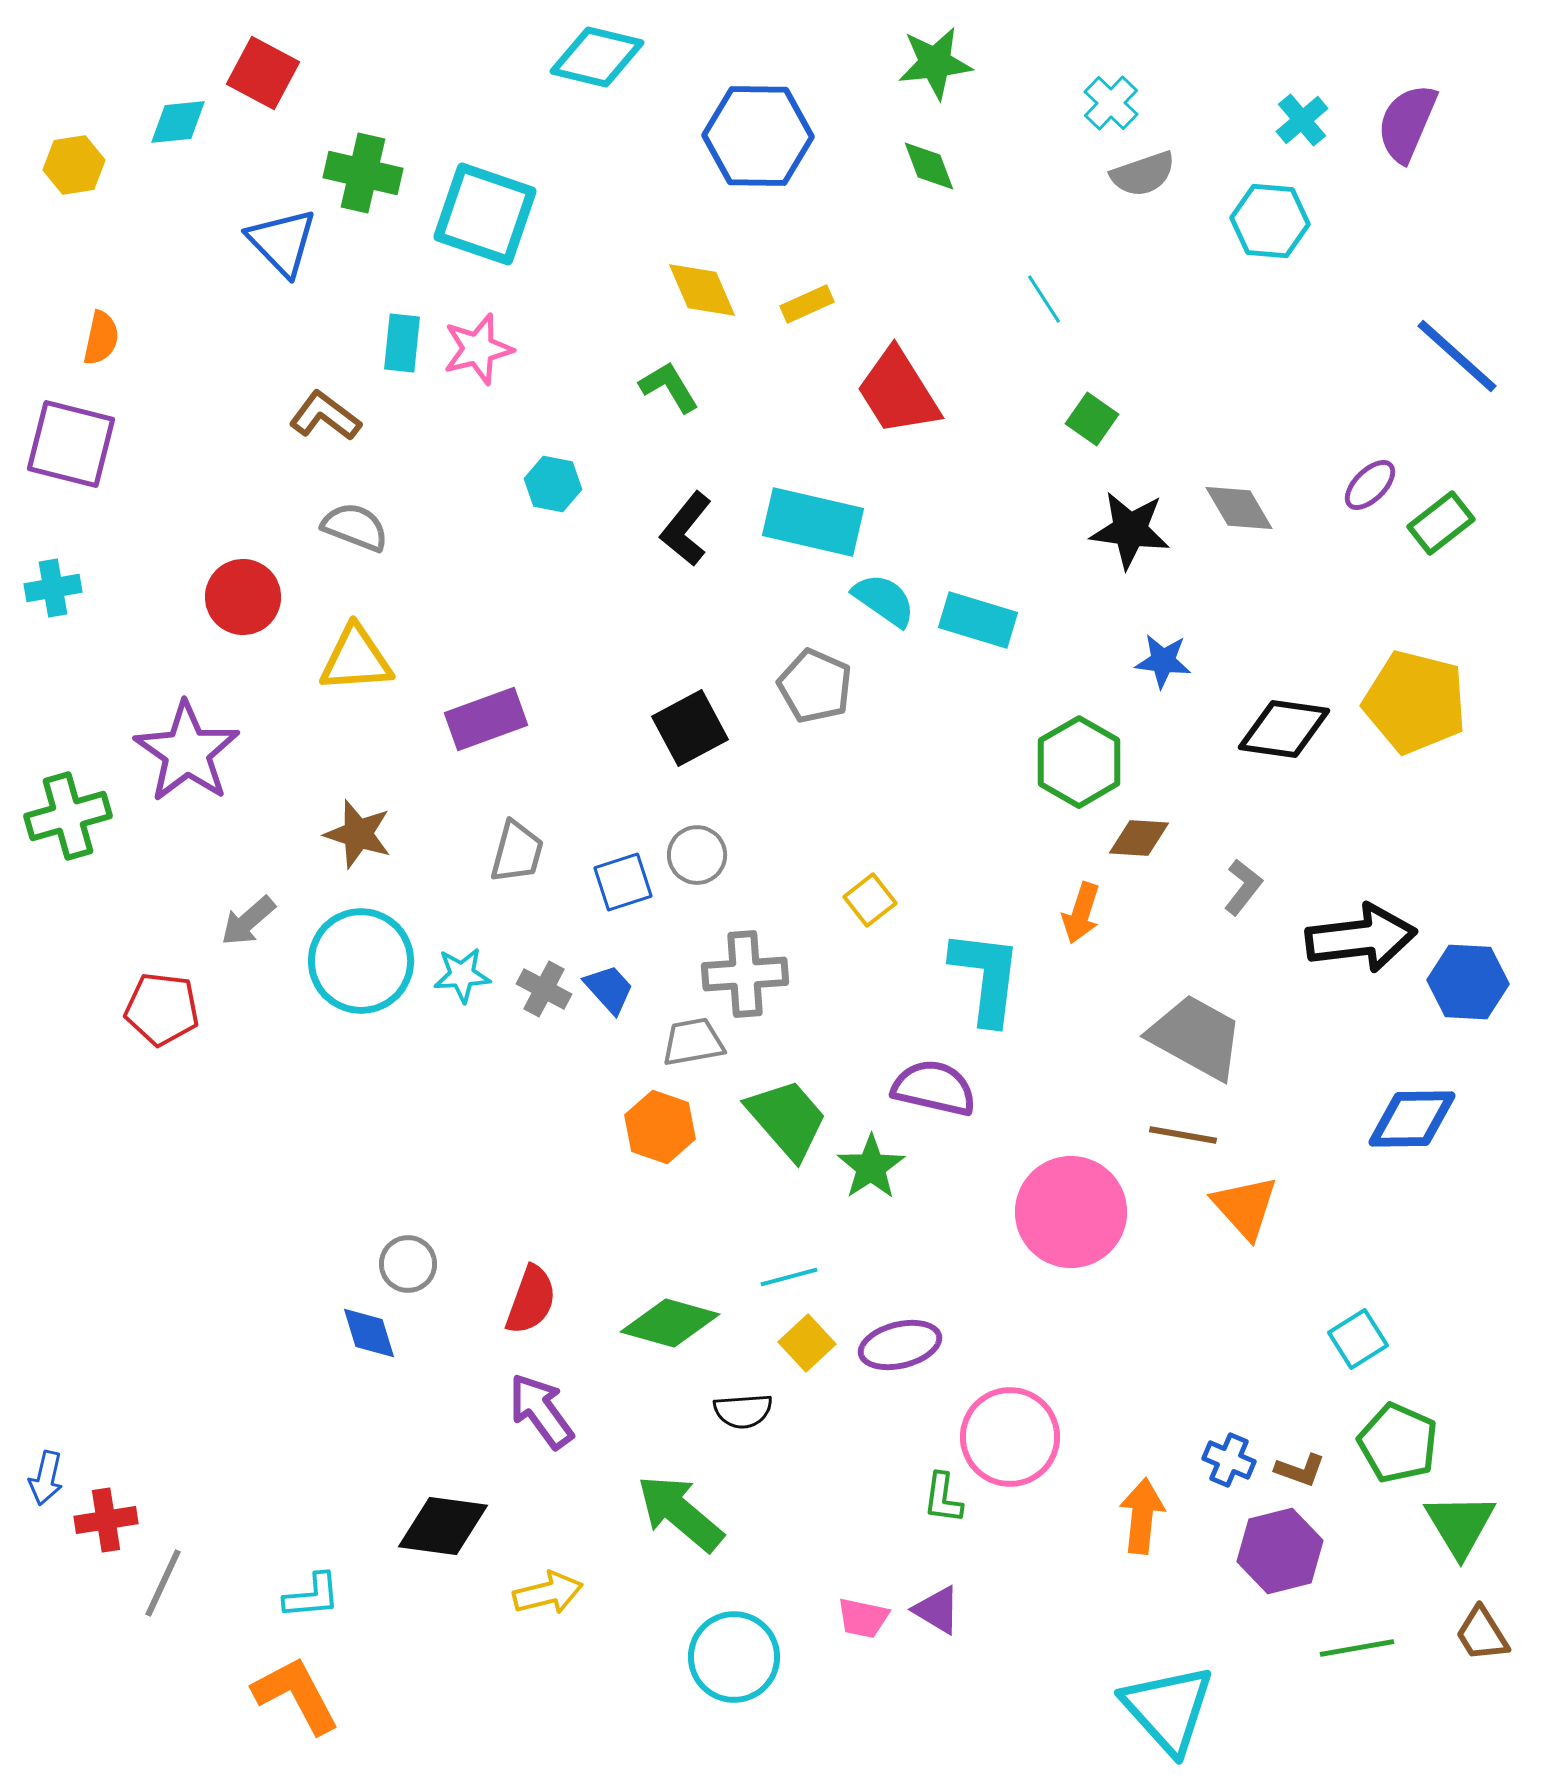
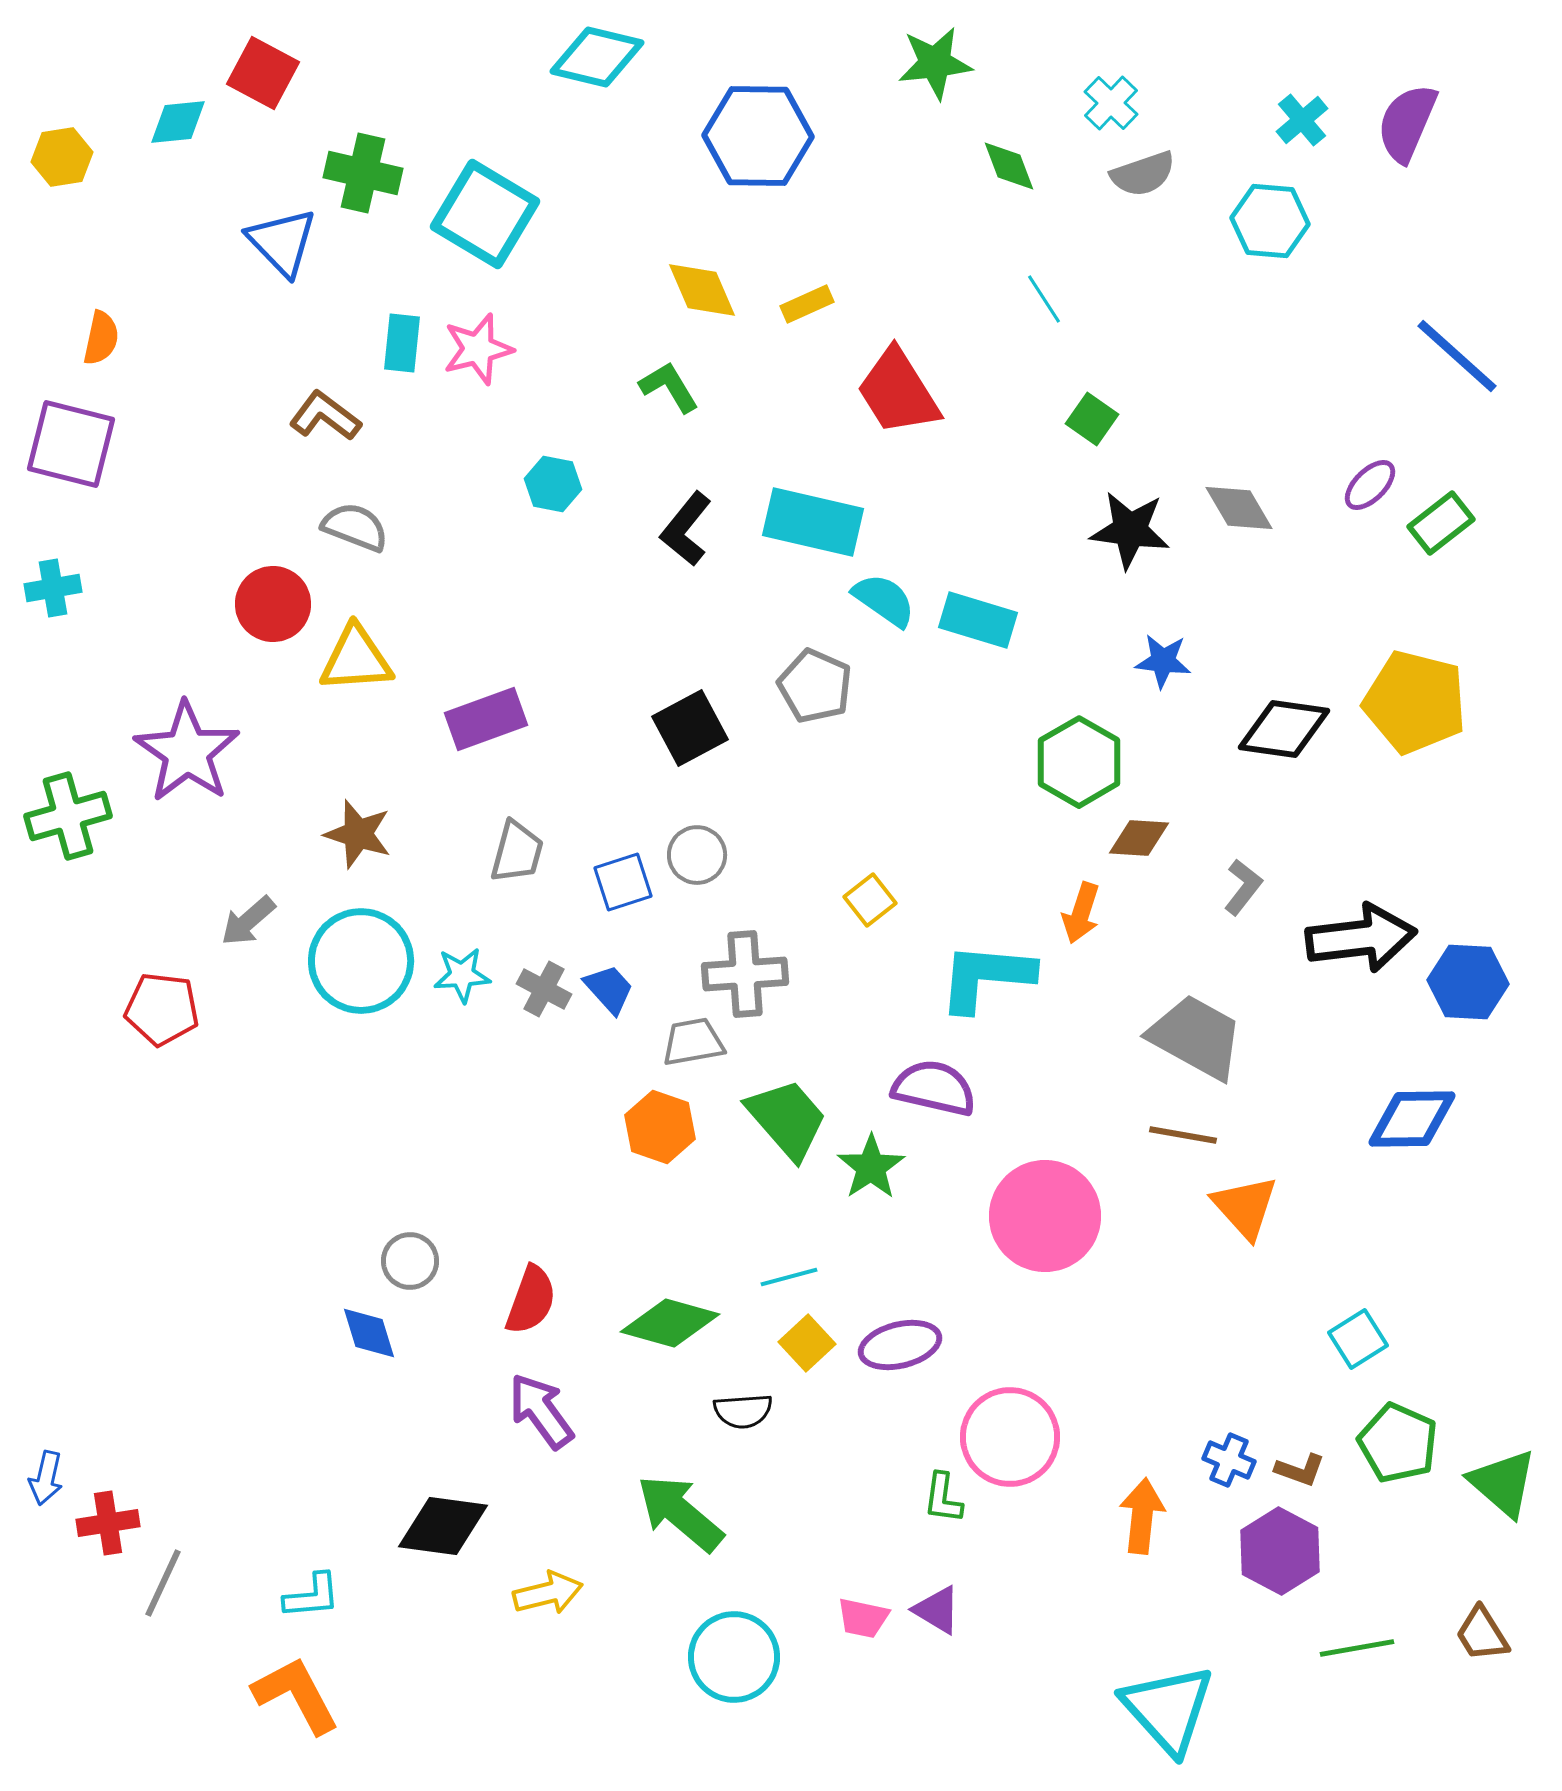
yellow hexagon at (74, 165): moved 12 px left, 8 px up
green diamond at (929, 166): moved 80 px right
cyan square at (485, 214): rotated 12 degrees clockwise
red circle at (243, 597): moved 30 px right, 7 px down
cyan L-shape at (986, 977): rotated 92 degrees counterclockwise
pink circle at (1071, 1212): moved 26 px left, 4 px down
gray circle at (408, 1264): moved 2 px right, 3 px up
red cross at (106, 1520): moved 2 px right, 3 px down
green triangle at (1460, 1525): moved 43 px right, 42 px up; rotated 18 degrees counterclockwise
purple hexagon at (1280, 1551): rotated 18 degrees counterclockwise
